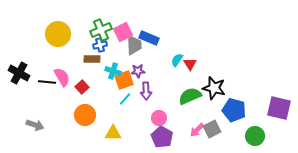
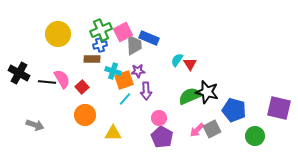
pink semicircle: moved 2 px down
black star: moved 7 px left, 4 px down
